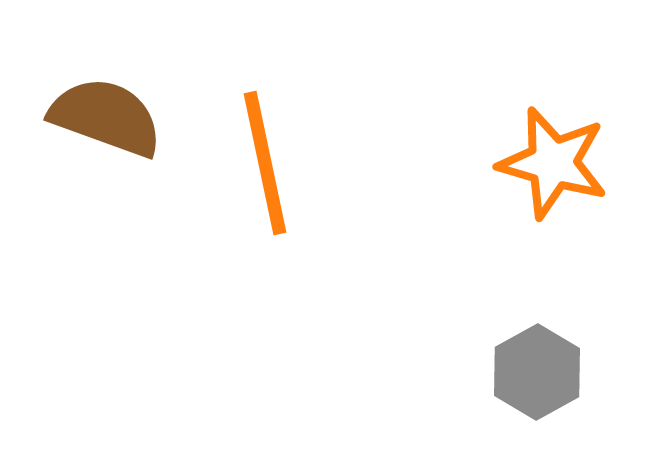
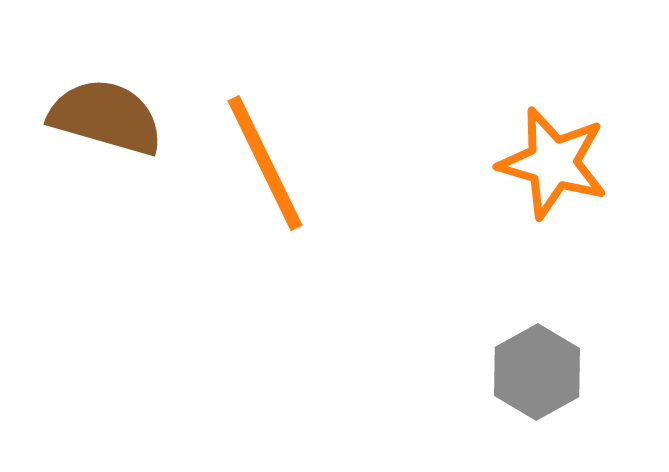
brown semicircle: rotated 4 degrees counterclockwise
orange line: rotated 14 degrees counterclockwise
